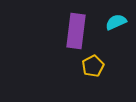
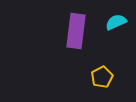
yellow pentagon: moved 9 px right, 11 px down
